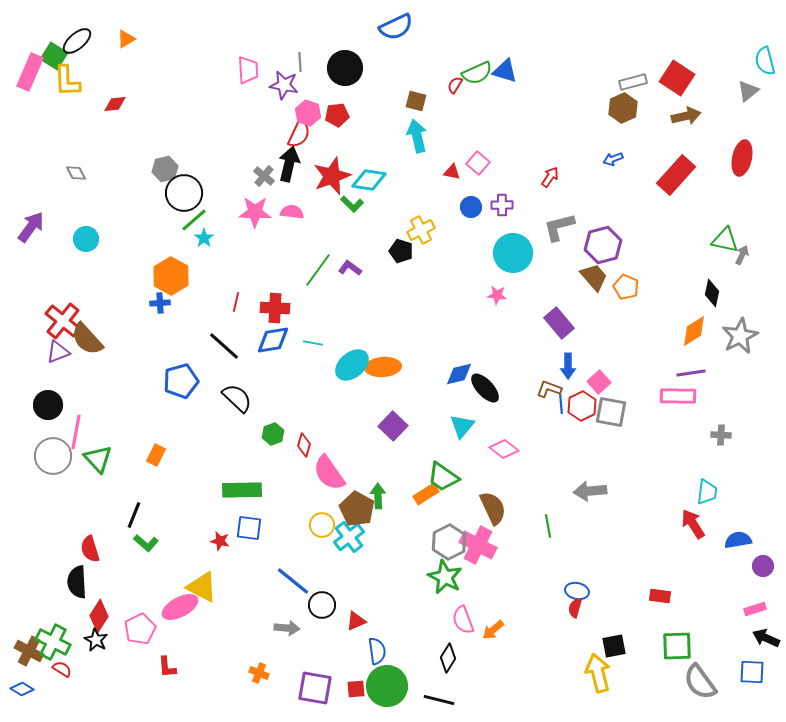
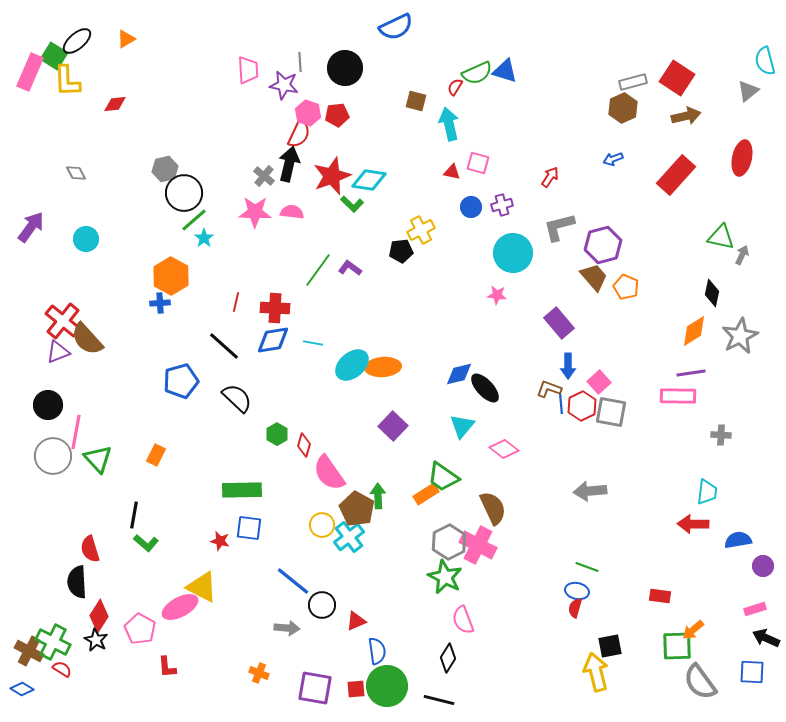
red semicircle at (455, 85): moved 2 px down
cyan arrow at (417, 136): moved 32 px right, 12 px up
pink square at (478, 163): rotated 25 degrees counterclockwise
purple cross at (502, 205): rotated 15 degrees counterclockwise
green triangle at (725, 240): moved 4 px left, 3 px up
black pentagon at (401, 251): rotated 25 degrees counterclockwise
green hexagon at (273, 434): moved 4 px right; rotated 10 degrees counterclockwise
black line at (134, 515): rotated 12 degrees counterclockwise
red arrow at (693, 524): rotated 56 degrees counterclockwise
green line at (548, 526): moved 39 px right, 41 px down; rotated 60 degrees counterclockwise
pink pentagon at (140, 629): rotated 16 degrees counterclockwise
orange arrow at (493, 630): moved 200 px right
black square at (614, 646): moved 4 px left
yellow arrow at (598, 673): moved 2 px left, 1 px up
